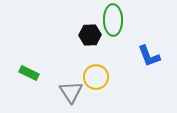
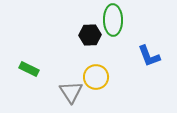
green rectangle: moved 4 px up
